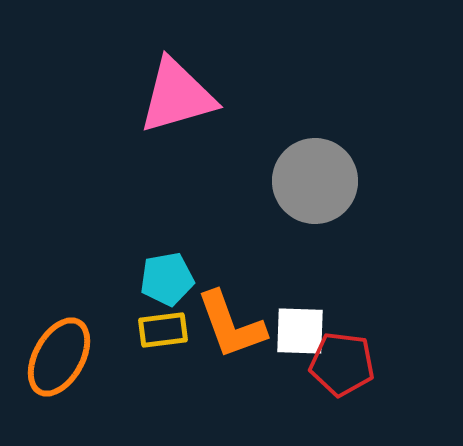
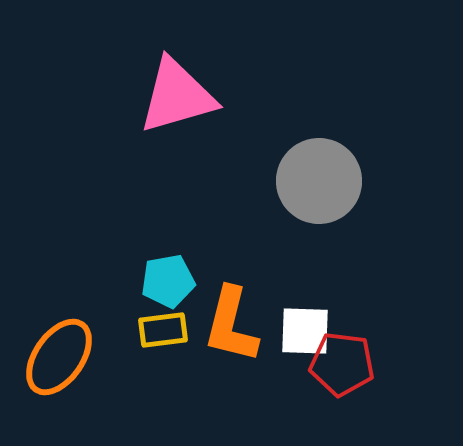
gray circle: moved 4 px right
cyan pentagon: moved 1 px right, 2 px down
orange L-shape: rotated 34 degrees clockwise
white square: moved 5 px right
orange ellipse: rotated 6 degrees clockwise
